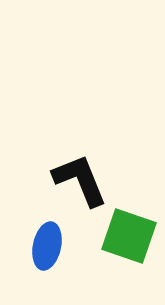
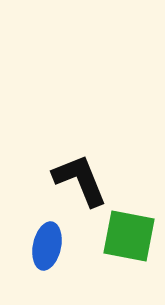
green square: rotated 8 degrees counterclockwise
